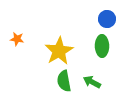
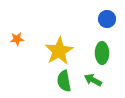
orange star: rotated 16 degrees counterclockwise
green ellipse: moved 7 px down
green arrow: moved 1 px right, 2 px up
